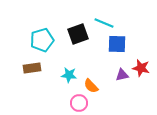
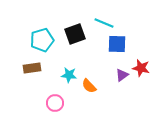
black square: moved 3 px left
purple triangle: rotated 24 degrees counterclockwise
orange semicircle: moved 2 px left
pink circle: moved 24 px left
